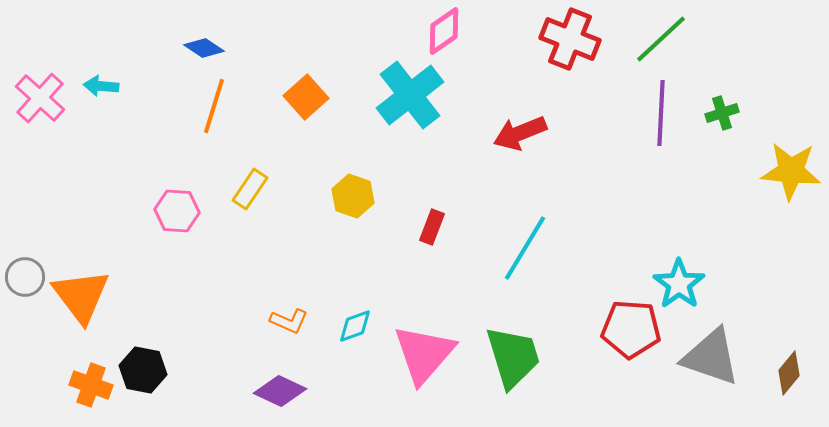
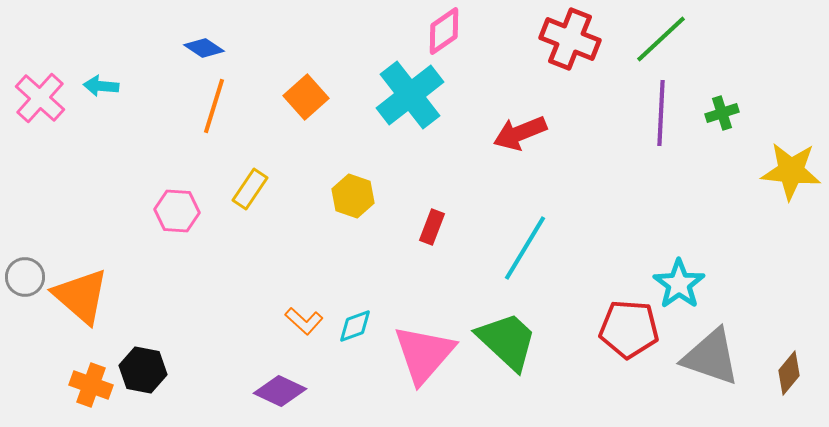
orange triangle: rotated 12 degrees counterclockwise
orange L-shape: moved 15 px right; rotated 18 degrees clockwise
red pentagon: moved 2 px left
green trapezoid: moved 6 px left, 16 px up; rotated 30 degrees counterclockwise
